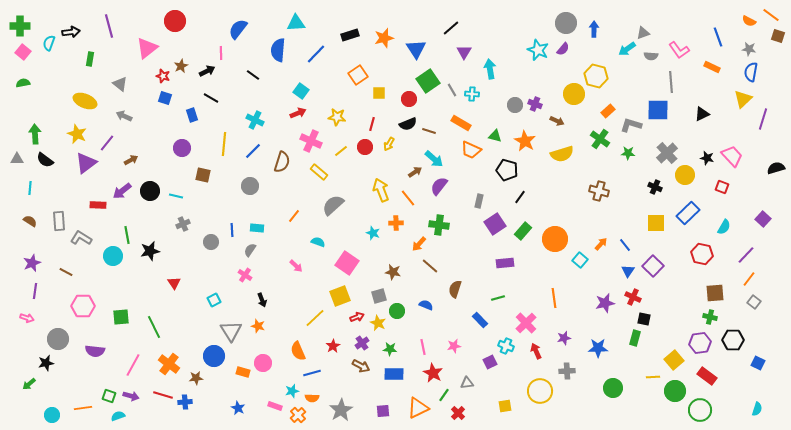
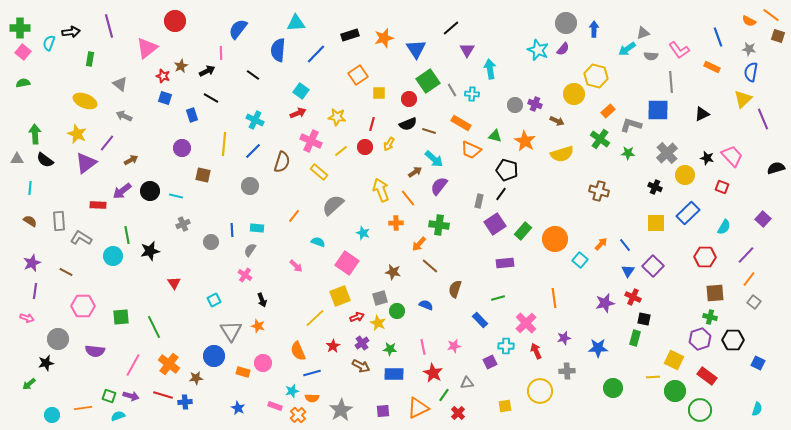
green cross at (20, 26): moved 2 px down
purple triangle at (464, 52): moved 3 px right, 2 px up
purple line at (763, 119): rotated 40 degrees counterclockwise
black line at (520, 197): moved 19 px left, 3 px up
cyan star at (373, 233): moved 10 px left
red hexagon at (702, 254): moved 3 px right, 3 px down; rotated 10 degrees counterclockwise
gray square at (379, 296): moved 1 px right, 2 px down
purple hexagon at (700, 343): moved 4 px up; rotated 10 degrees counterclockwise
cyan cross at (506, 346): rotated 21 degrees counterclockwise
yellow square at (674, 360): rotated 24 degrees counterclockwise
